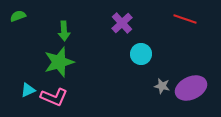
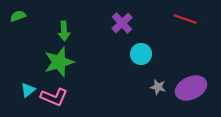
gray star: moved 4 px left, 1 px down
cyan triangle: rotated 14 degrees counterclockwise
